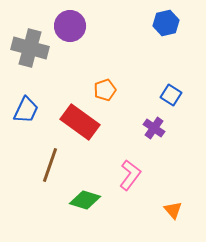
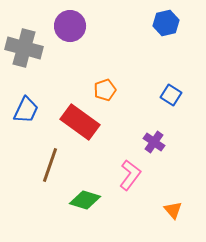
gray cross: moved 6 px left
purple cross: moved 14 px down
